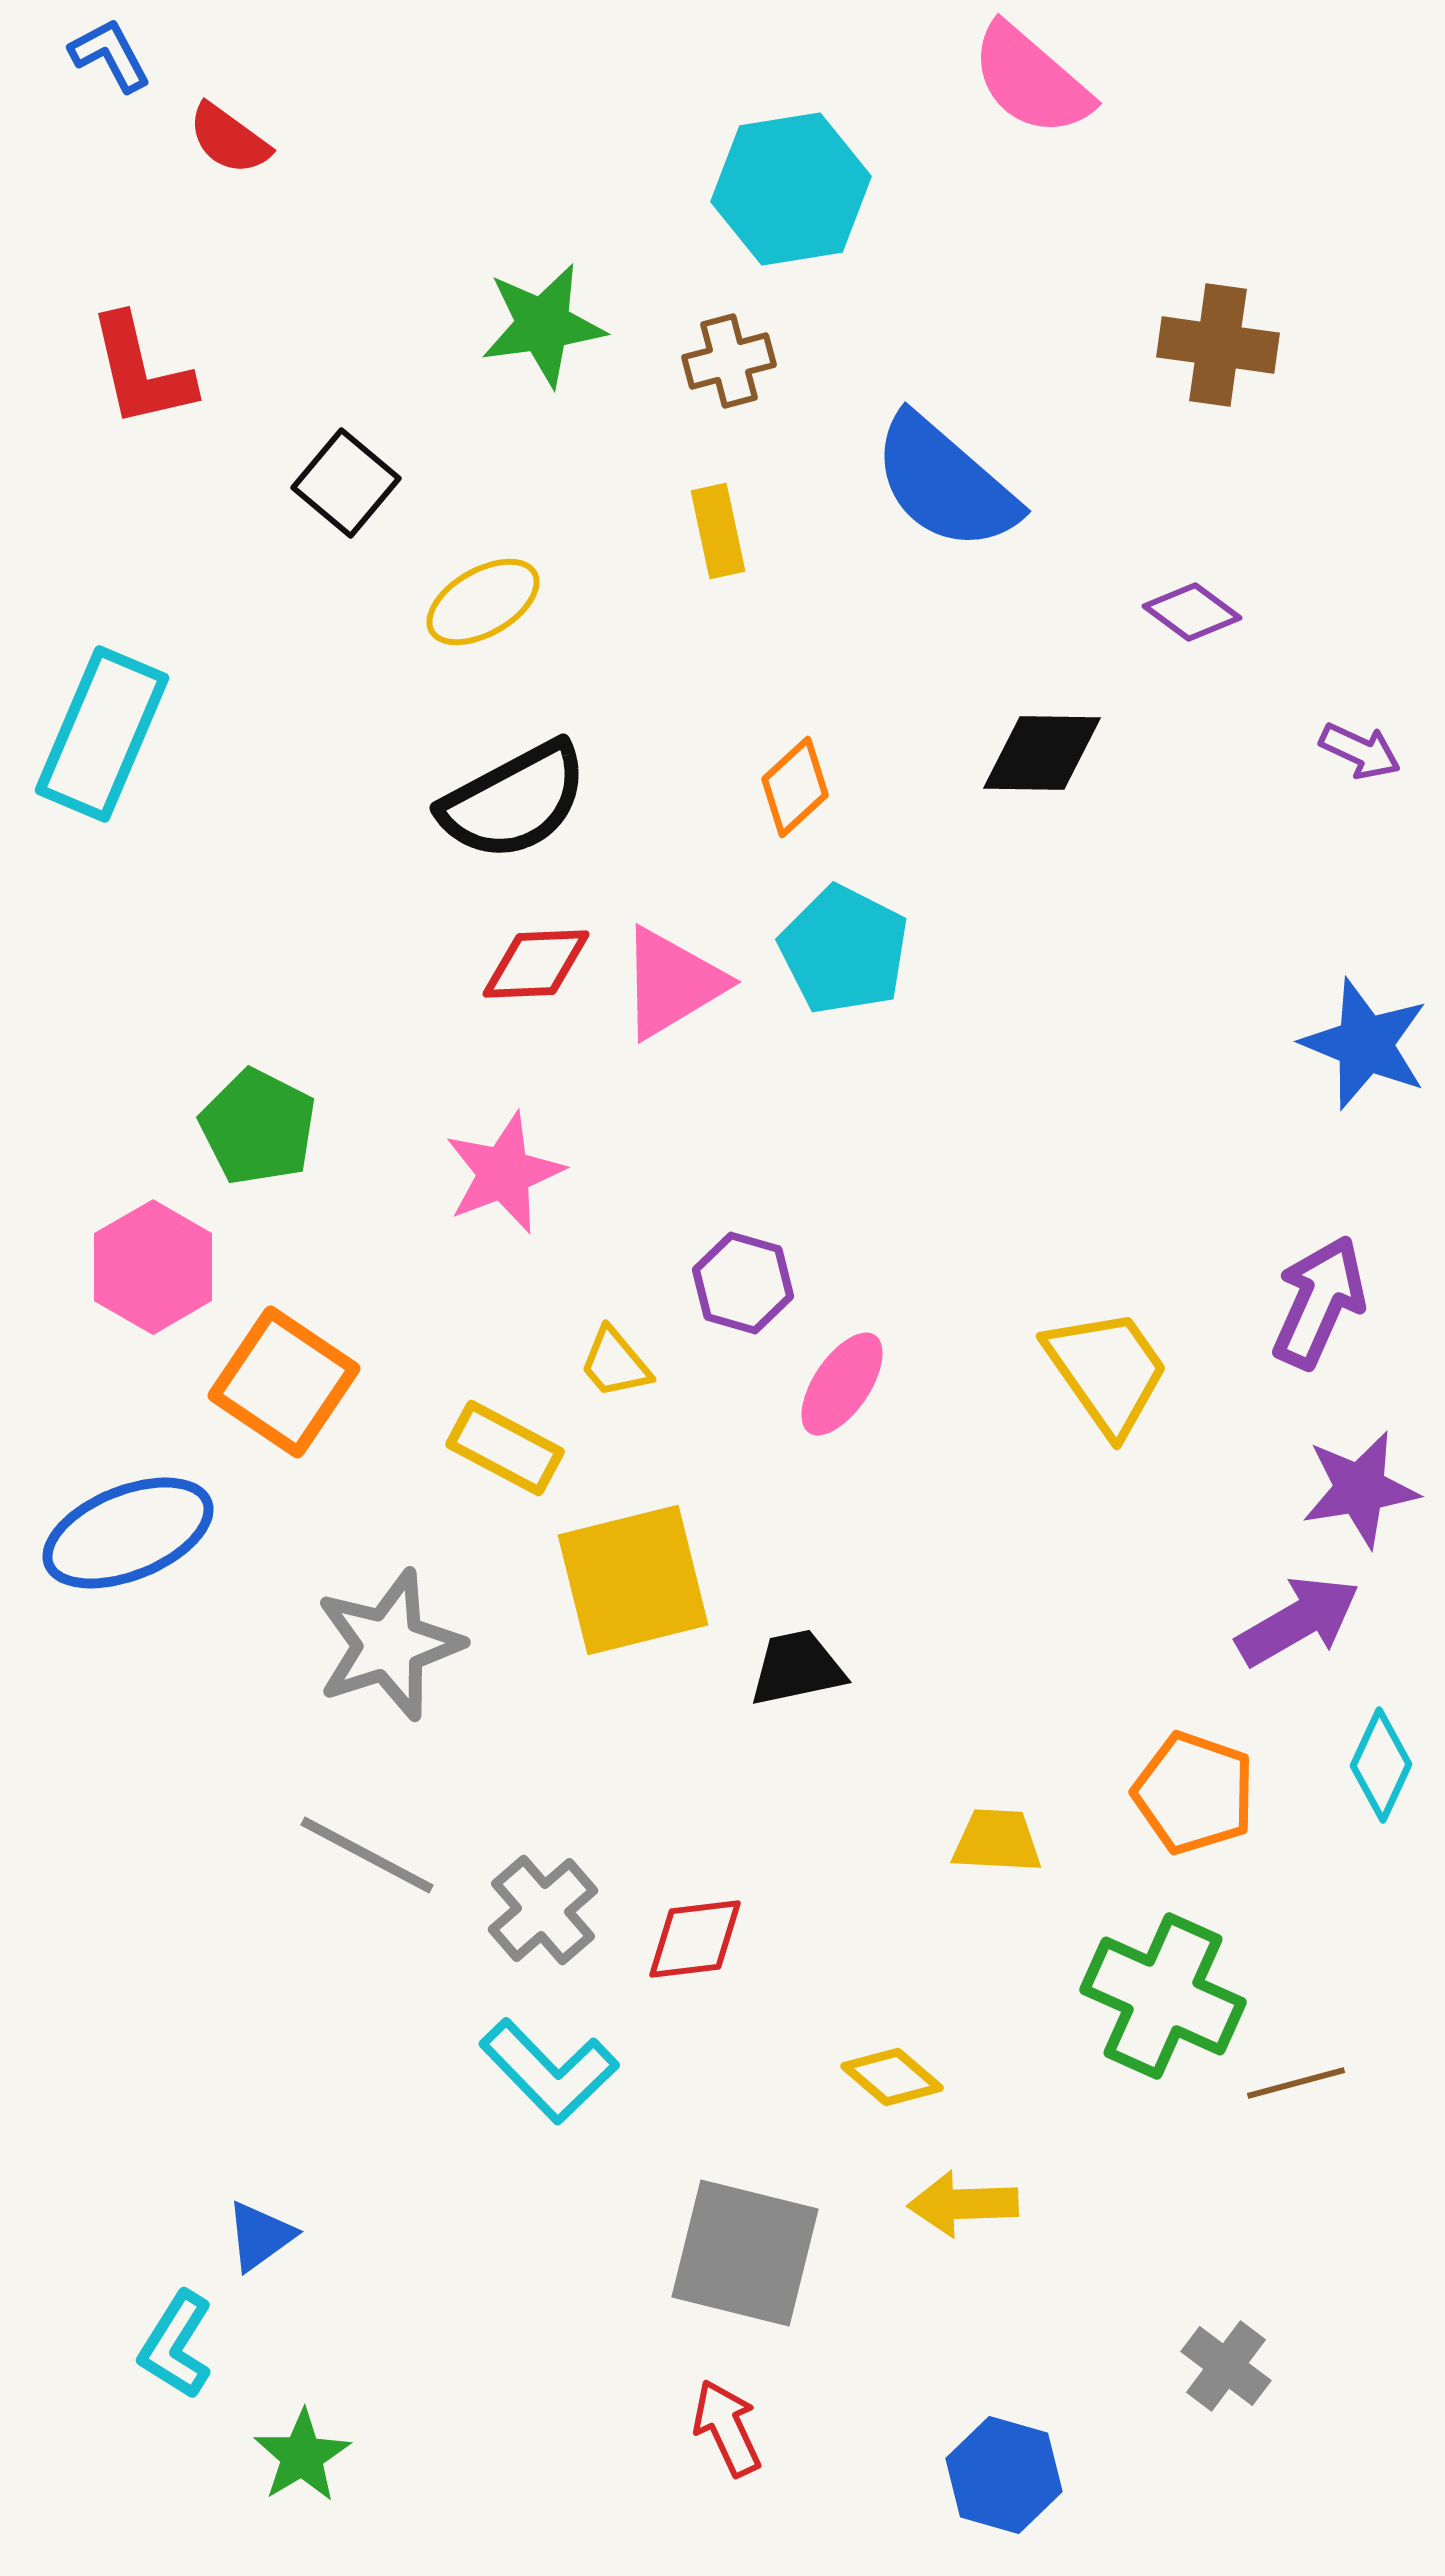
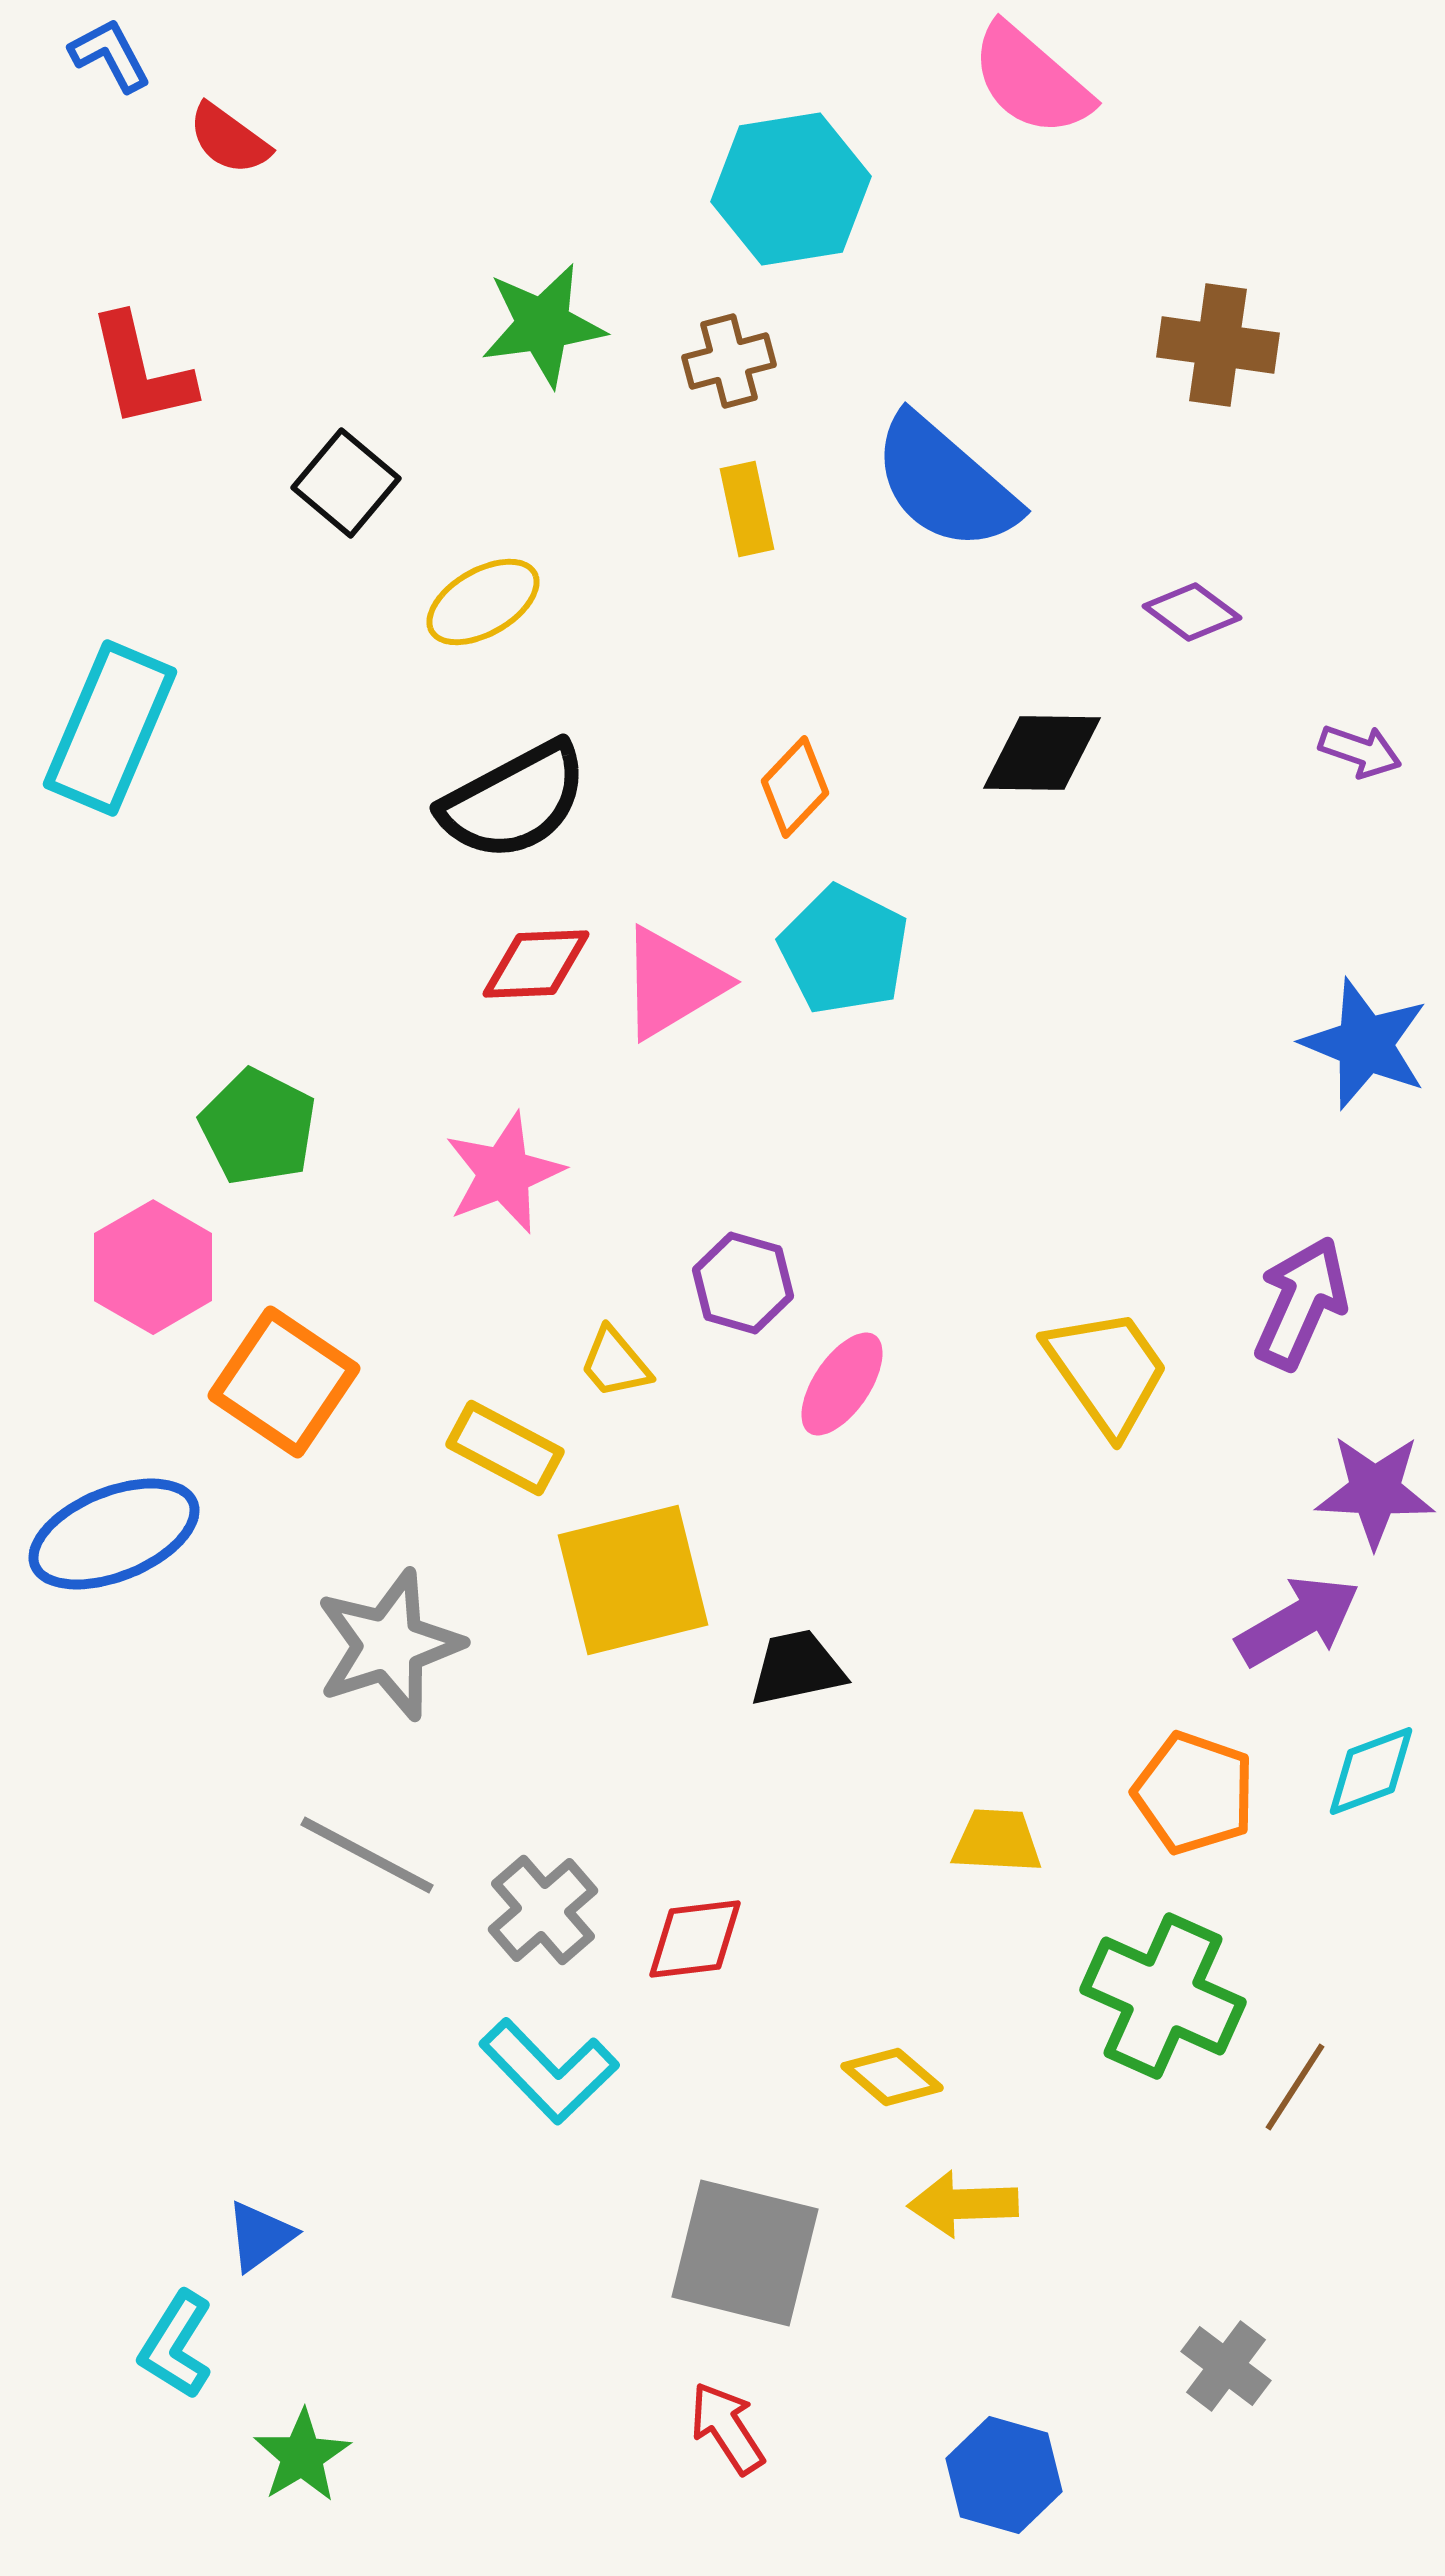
yellow rectangle at (718, 531): moved 29 px right, 22 px up
cyan rectangle at (102, 734): moved 8 px right, 6 px up
purple arrow at (1360, 751): rotated 6 degrees counterclockwise
orange diamond at (795, 787): rotated 4 degrees counterclockwise
purple arrow at (1319, 1302): moved 18 px left, 1 px down
purple star at (1360, 1489): moved 15 px right, 2 px down; rotated 12 degrees clockwise
blue ellipse at (128, 1533): moved 14 px left, 1 px down
cyan diamond at (1381, 1765): moved 10 px left, 6 px down; rotated 45 degrees clockwise
brown line at (1296, 2083): moved 1 px left, 4 px down; rotated 42 degrees counterclockwise
red arrow at (727, 2428): rotated 8 degrees counterclockwise
